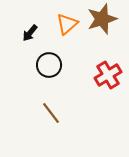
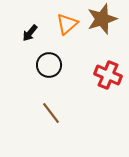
red cross: rotated 36 degrees counterclockwise
